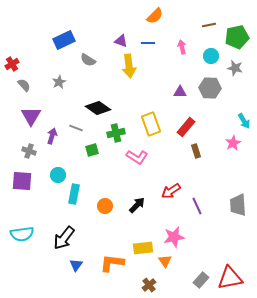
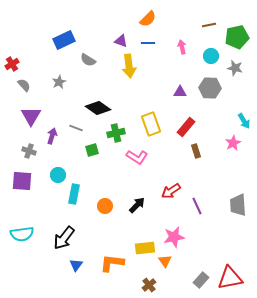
orange semicircle at (155, 16): moved 7 px left, 3 px down
yellow rectangle at (143, 248): moved 2 px right
